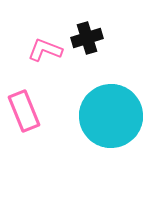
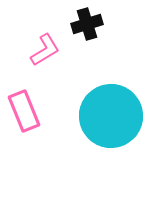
black cross: moved 14 px up
pink L-shape: rotated 128 degrees clockwise
